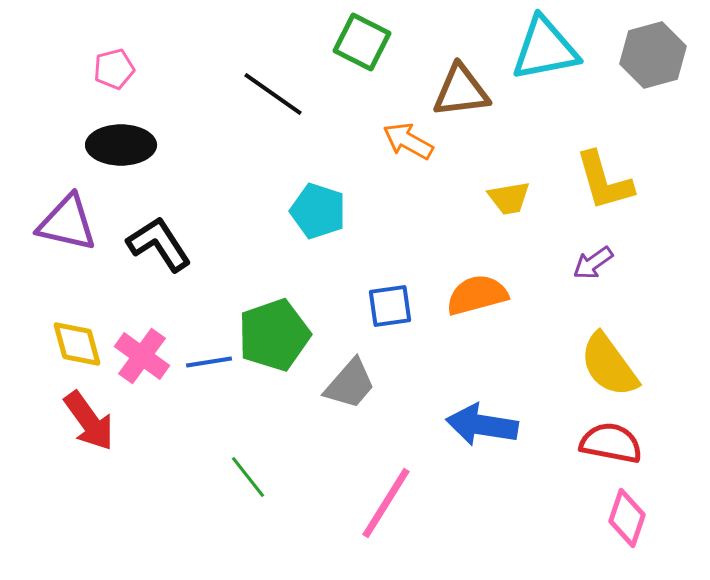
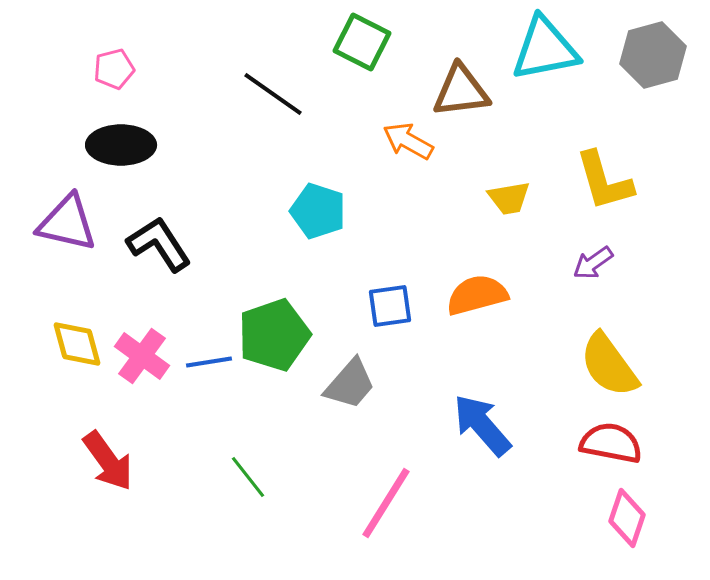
red arrow: moved 19 px right, 40 px down
blue arrow: rotated 40 degrees clockwise
